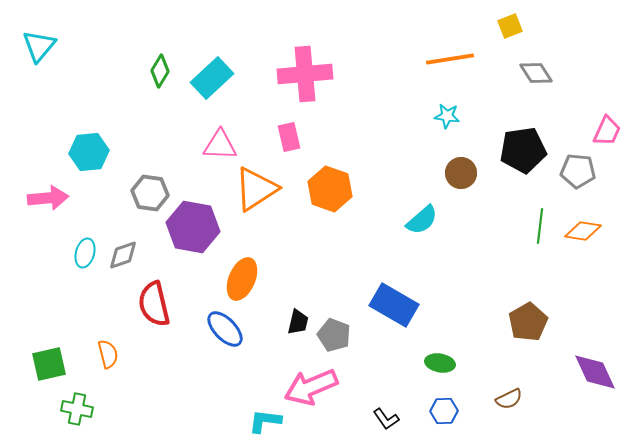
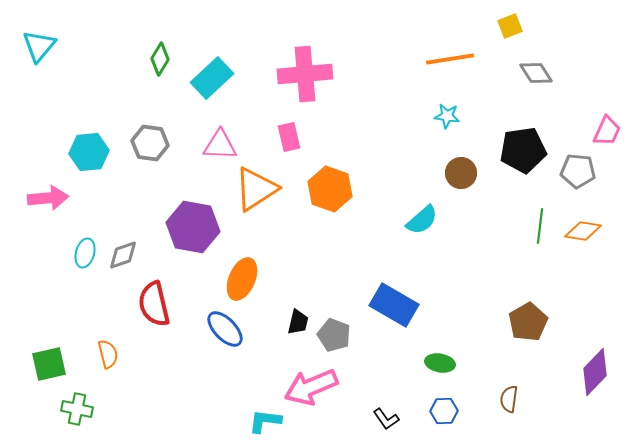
green diamond at (160, 71): moved 12 px up
gray hexagon at (150, 193): moved 50 px up
purple diamond at (595, 372): rotated 69 degrees clockwise
brown semicircle at (509, 399): rotated 124 degrees clockwise
